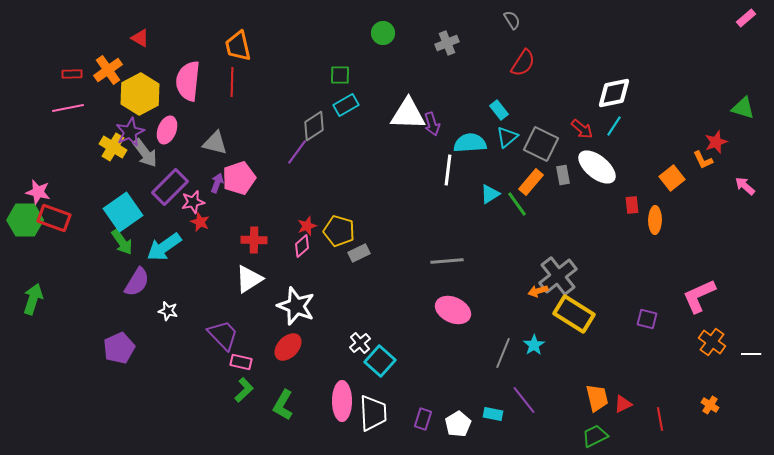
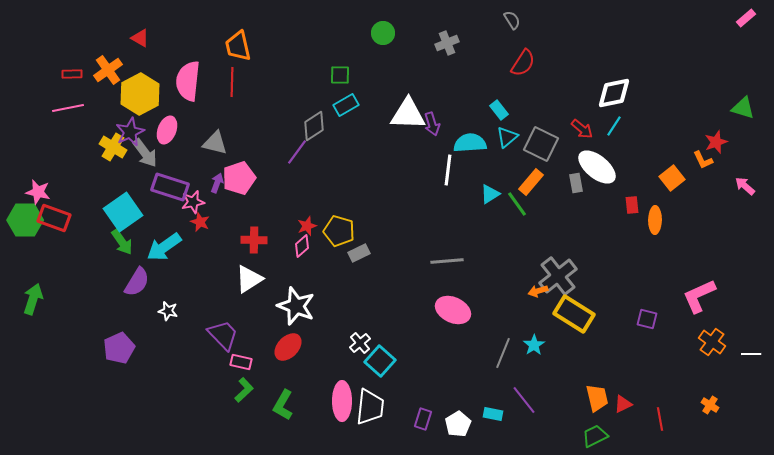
gray rectangle at (563, 175): moved 13 px right, 8 px down
purple rectangle at (170, 187): rotated 63 degrees clockwise
white trapezoid at (373, 413): moved 3 px left, 6 px up; rotated 9 degrees clockwise
